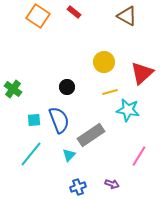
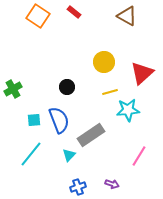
green cross: rotated 24 degrees clockwise
cyan star: rotated 15 degrees counterclockwise
